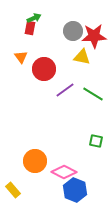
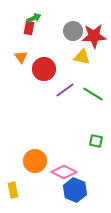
red rectangle: moved 1 px left
yellow rectangle: rotated 28 degrees clockwise
